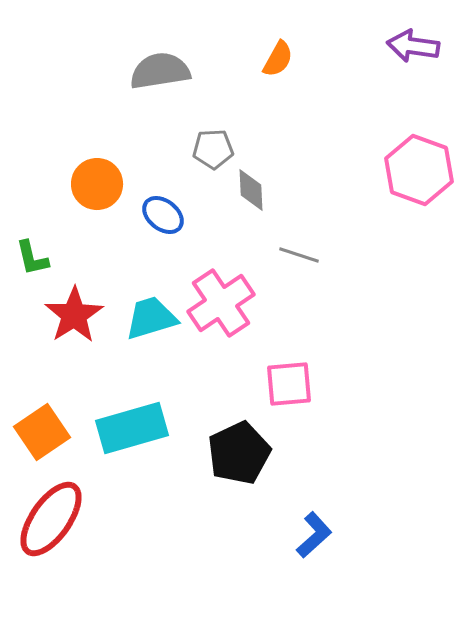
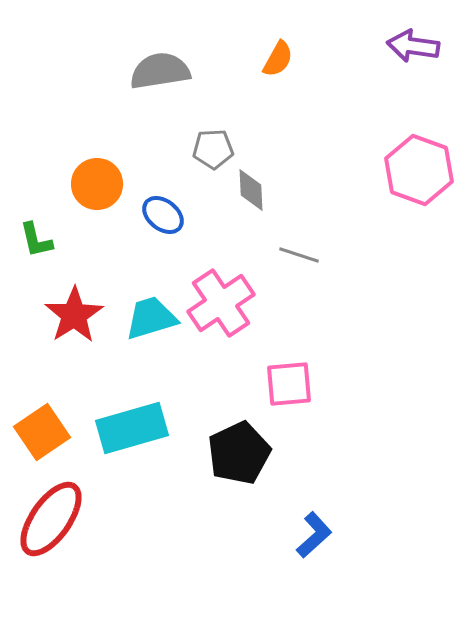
green L-shape: moved 4 px right, 18 px up
